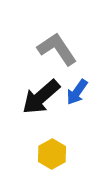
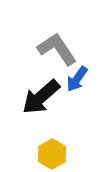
blue arrow: moved 13 px up
